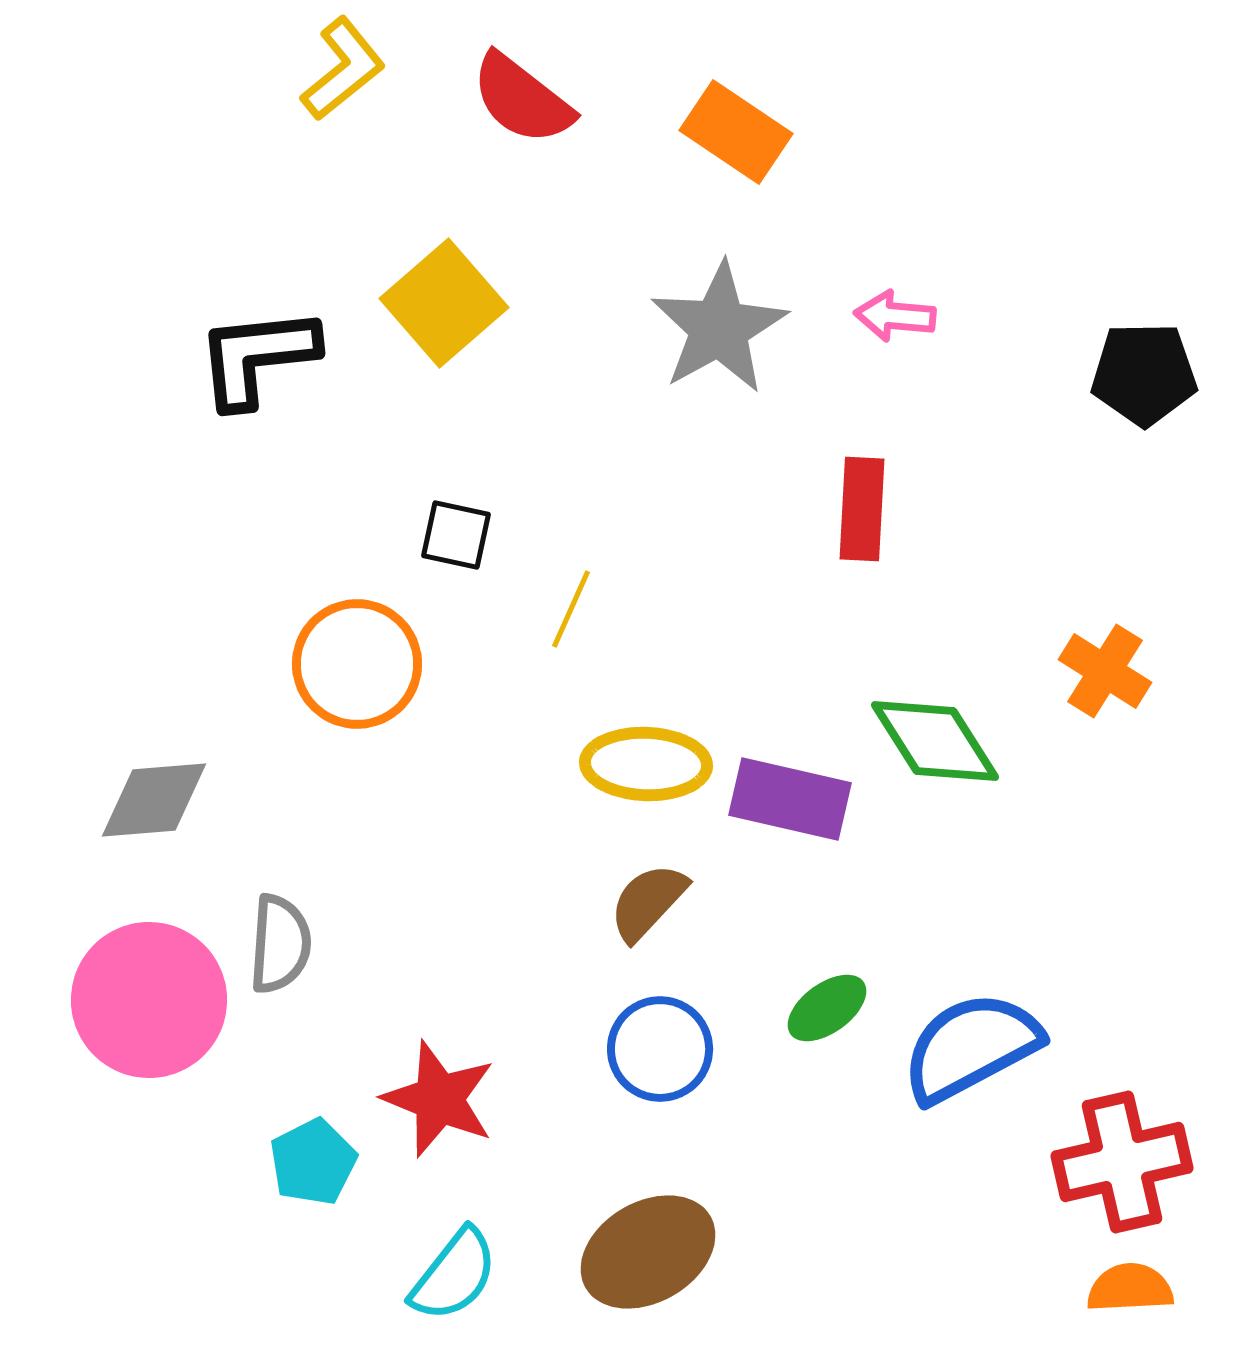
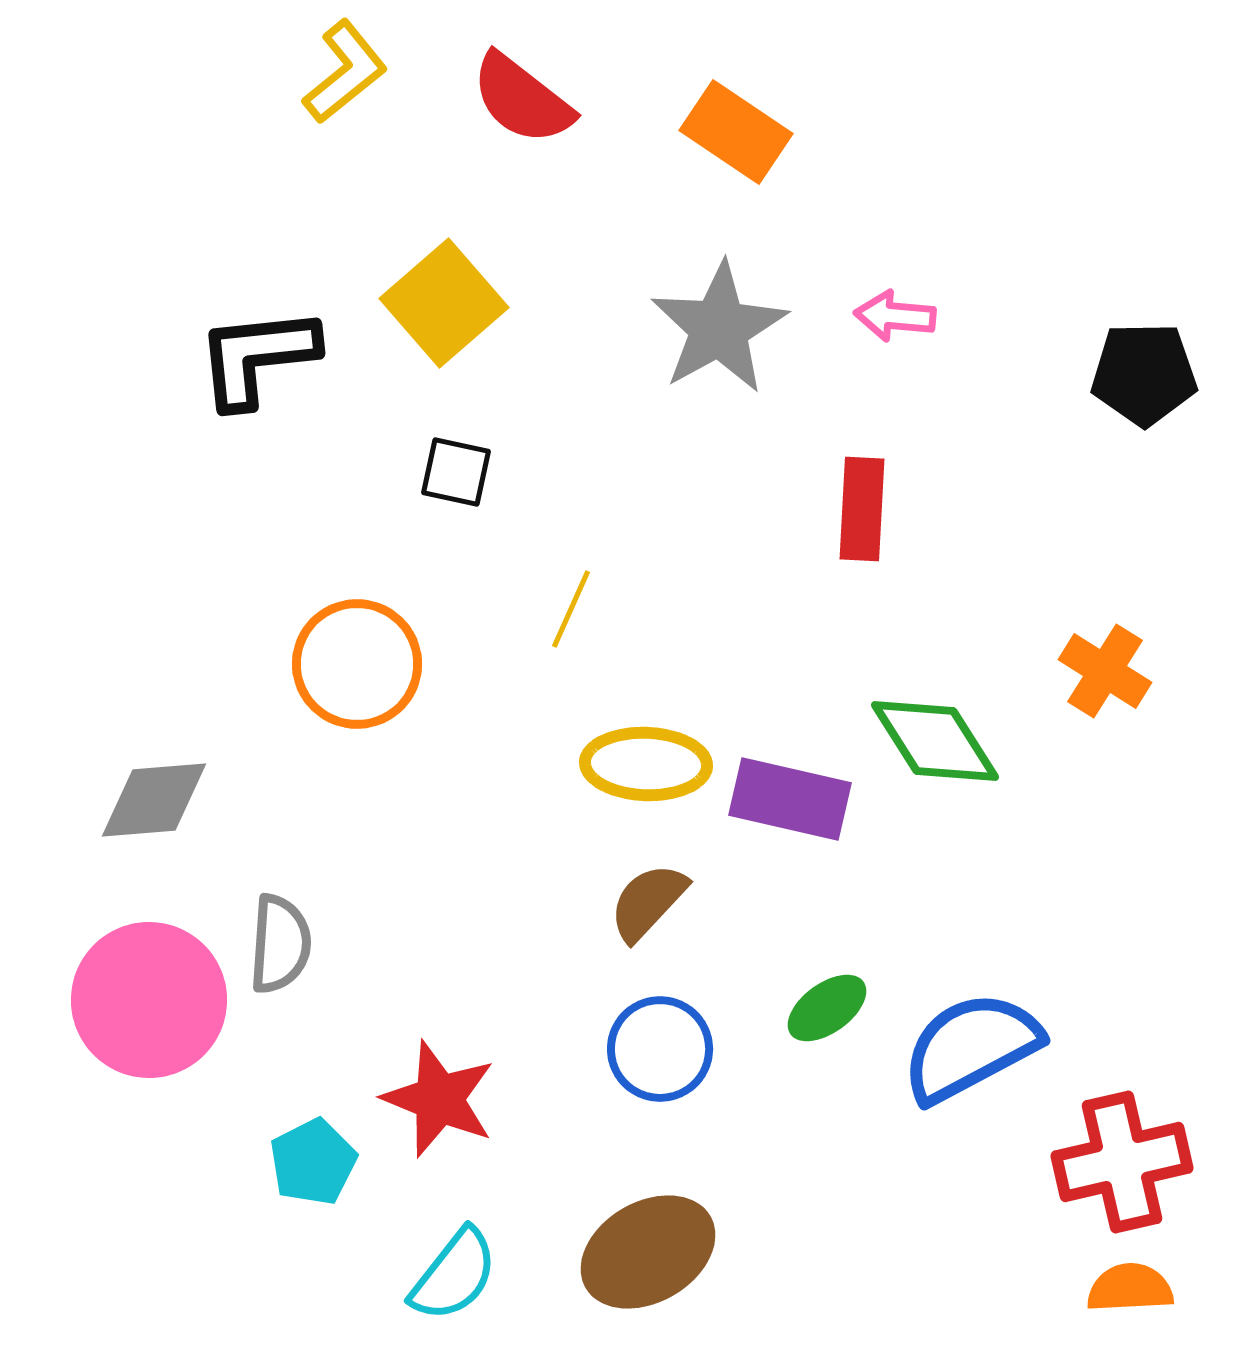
yellow L-shape: moved 2 px right, 3 px down
black square: moved 63 px up
